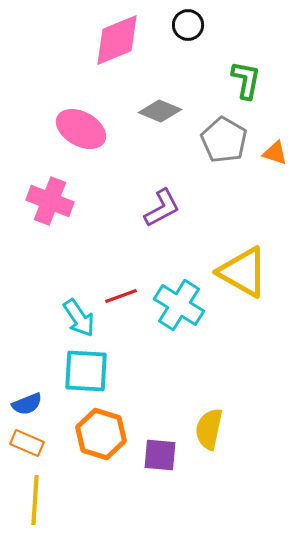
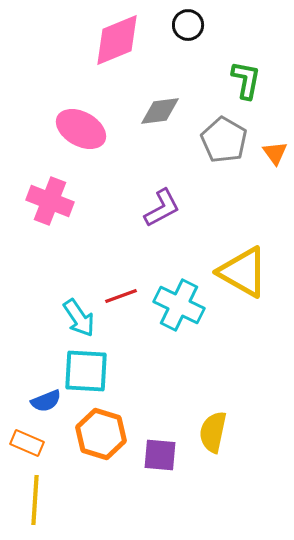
gray diamond: rotated 30 degrees counterclockwise
orange triangle: rotated 36 degrees clockwise
cyan cross: rotated 6 degrees counterclockwise
blue semicircle: moved 19 px right, 3 px up
yellow semicircle: moved 4 px right, 3 px down
